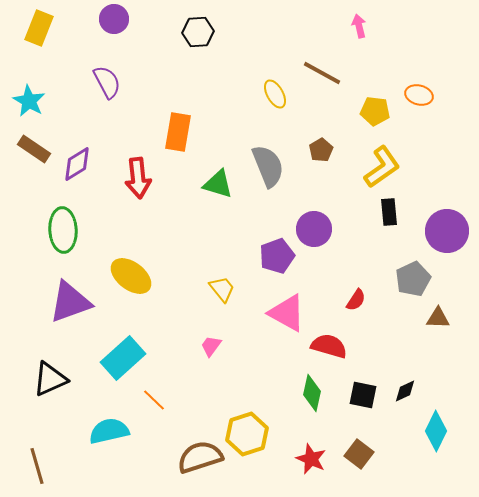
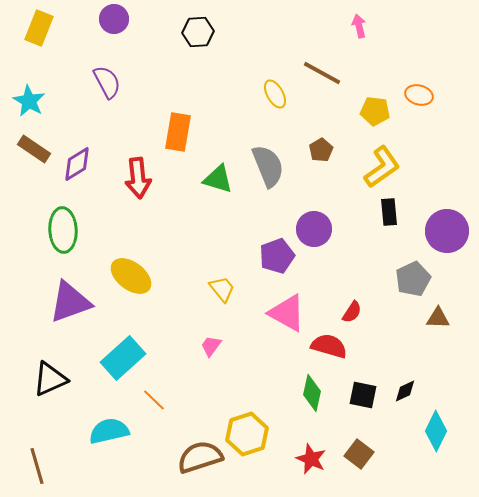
green triangle at (218, 184): moved 5 px up
red semicircle at (356, 300): moved 4 px left, 12 px down
